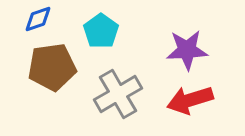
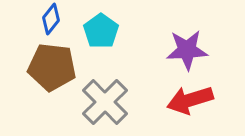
blue diamond: moved 13 px right; rotated 32 degrees counterclockwise
brown pentagon: rotated 15 degrees clockwise
gray cross: moved 13 px left, 8 px down; rotated 15 degrees counterclockwise
